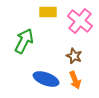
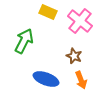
yellow rectangle: rotated 24 degrees clockwise
orange arrow: moved 6 px right
